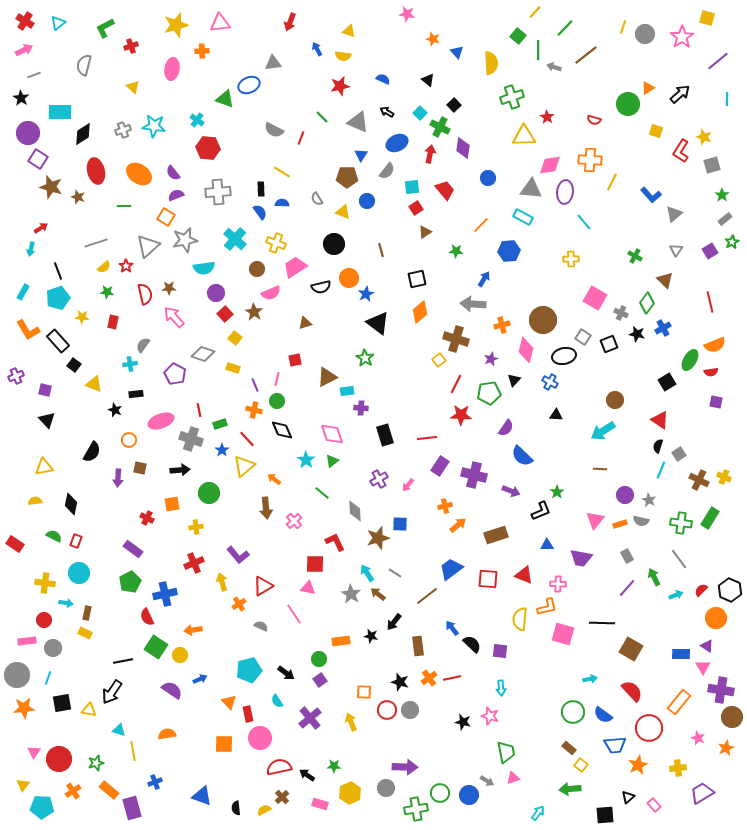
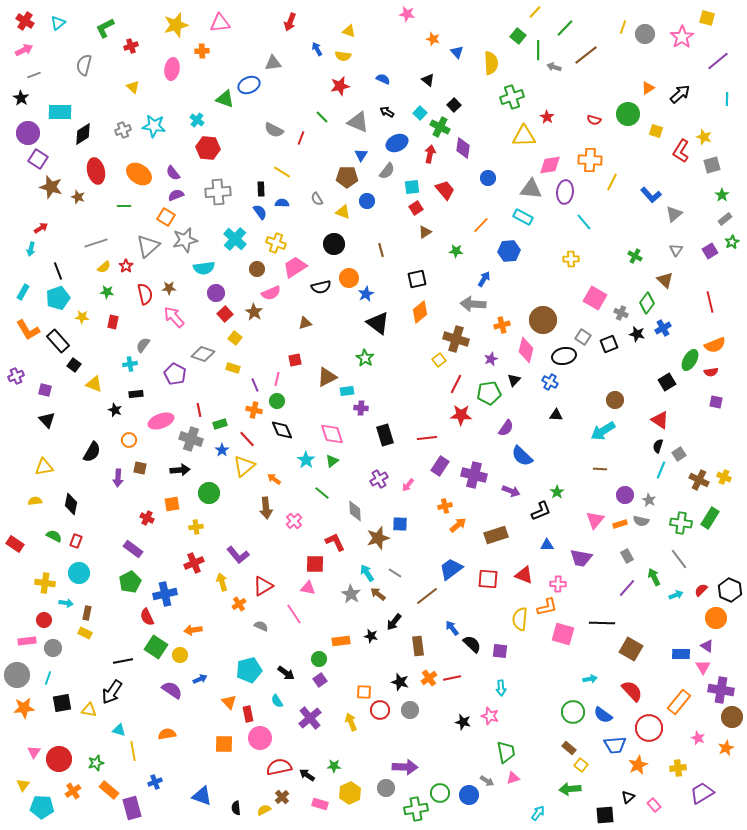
green circle at (628, 104): moved 10 px down
red circle at (387, 710): moved 7 px left
